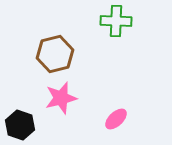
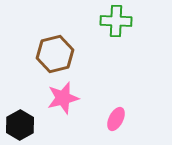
pink star: moved 2 px right
pink ellipse: rotated 20 degrees counterclockwise
black hexagon: rotated 12 degrees clockwise
